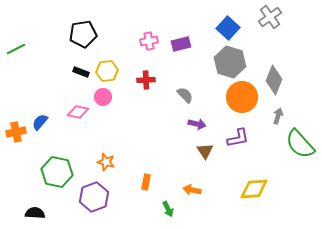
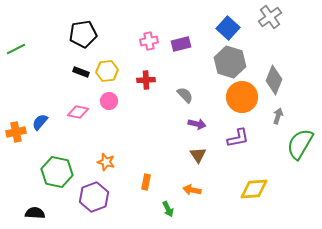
pink circle: moved 6 px right, 4 px down
green semicircle: rotated 72 degrees clockwise
brown triangle: moved 7 px left, 4 px down
